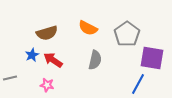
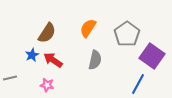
orange semicircle: rotated 96 degrees clockwise
brown semicircle: rotated 40 degrees counterclockwise
purple square: moved 2 px up; rotated 25 degrees clockwise
